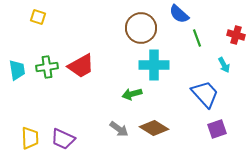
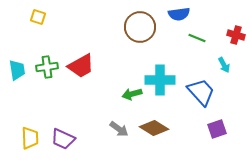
blue semicircle: rotated 50 degrees counterclockwise
brown circle: moved 1 px left, 1 px up
green line: rotated 48 degrees counterclockwise
cyan cross: moved 6 px right, 15 px down
blue trapezoid: moved 4 px left, 2 px up
